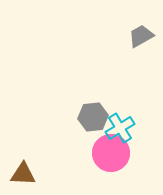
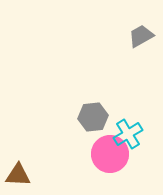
cyan cross: moved 8 px right, 6 px down
pink circle: moved 1 px left, 1 px down
brown triangle: moved 5 px left, 1 px down
